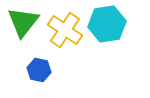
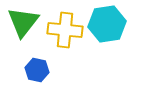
yellow cross: rotated 28 degrees counterclockwise
blue hexagon: moved 2 px left
